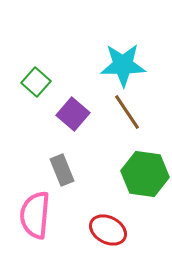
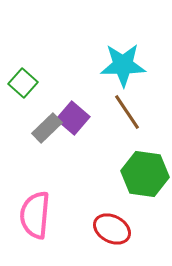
green square: moved 13 px left, 1 px down
purple square: moved 4 px down
gray rectangle: moved 15 px left, 42 px up; rotated 68 degrees clockwise
red ellipse: moved 4 px right, 1 px up
